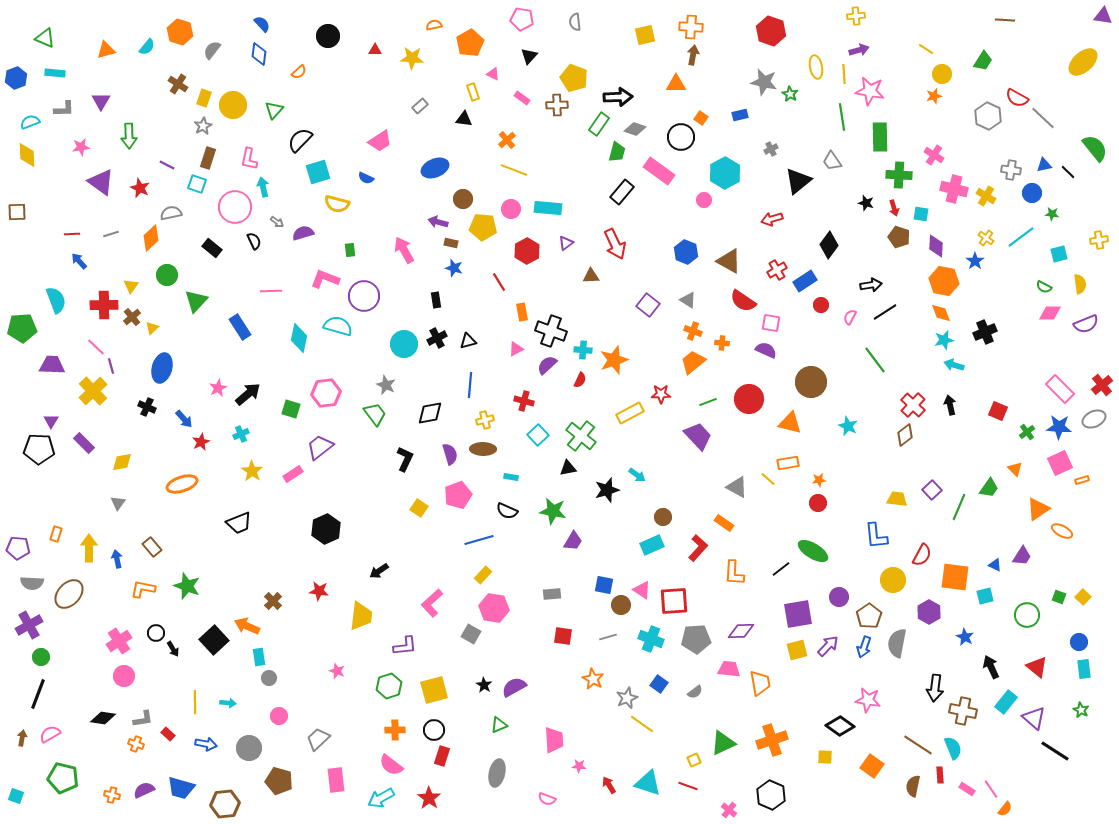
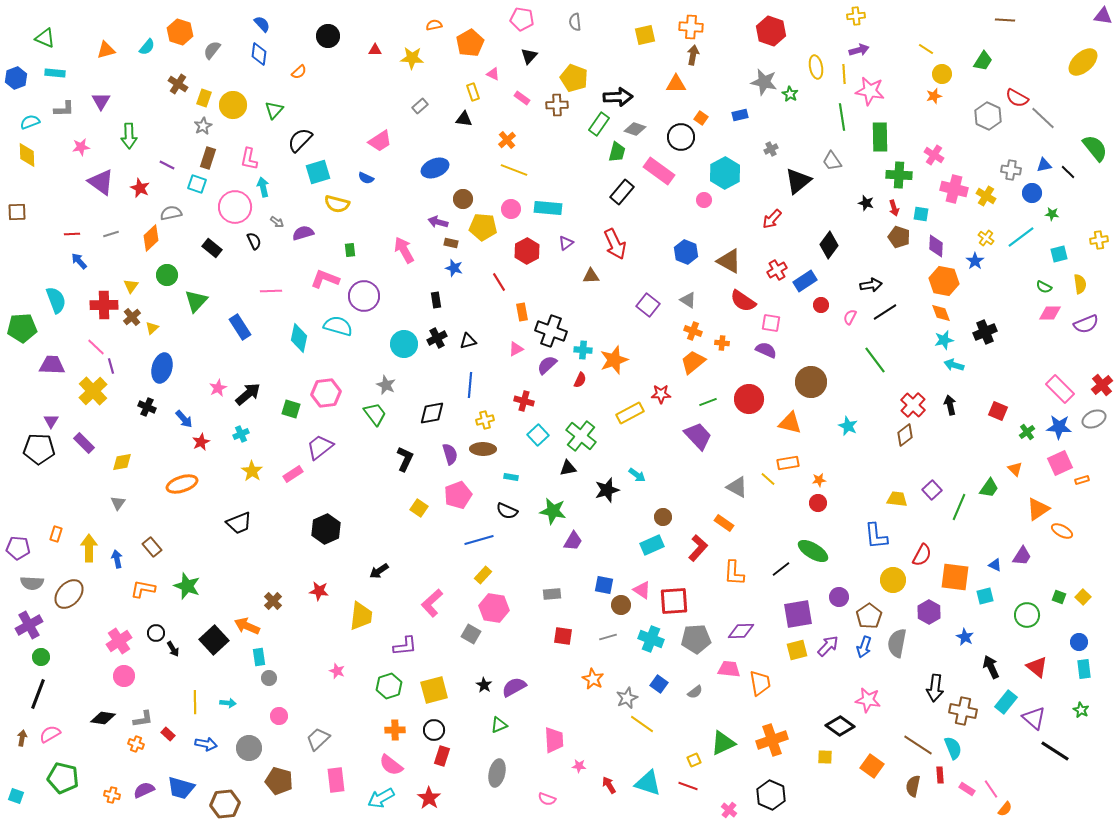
red arrow at (772, 219): rotated 30 degrees counterclockwise
black diamond at (430, 413): moved 2 px right
